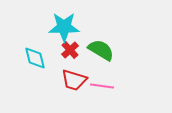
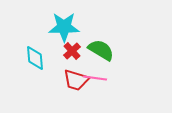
red cross: moved 2 px right, 1 px down
cyan diamond: rotated 10 degrees clockwise
red trapezoid: moved 2 px right
pink line: moved 7 px left, 8 px up
